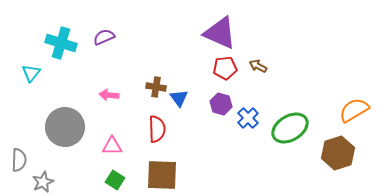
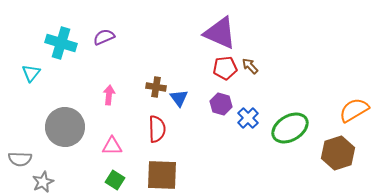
brown arrow: moved 8 px left; rotated 18 degrees clockwise
pink arrow: rotated 90 degrees clockwise
gray semicircle: moved 1 px right, 1 px up; rotated 90 degrees clockwise
